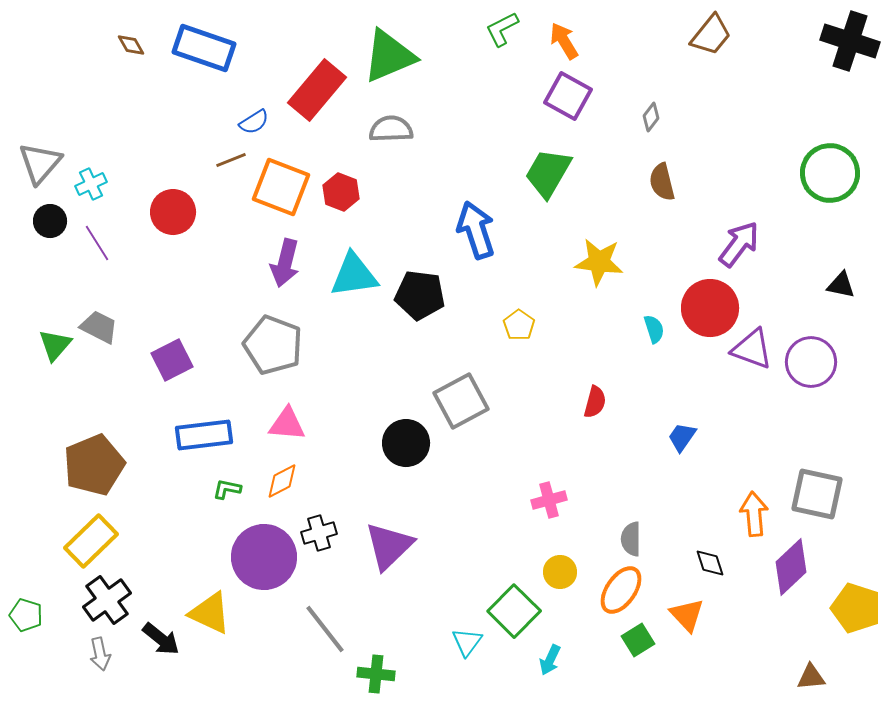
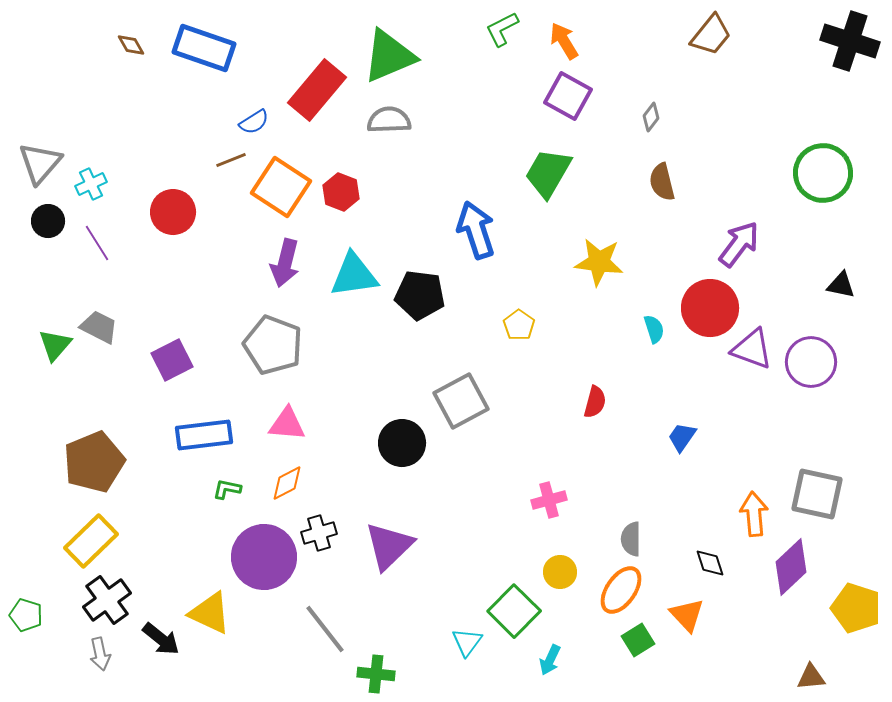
gray semicircle at (391, 129): moved 2 px left, 9 px up
green circle at (830, 173): moved 7 px left
orange square at (281, 187): rotated 12 degrees clockwise
black circle at (50, 221): moved 2 px left
black circle at (406, 443): moved 4 px left
brown pentagon at (94, 465): moved 3 px up
orange diamond at (282, 481): moved 5 px right, 2 px down
